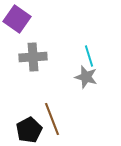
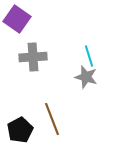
black pentagon: moved 9 px left
